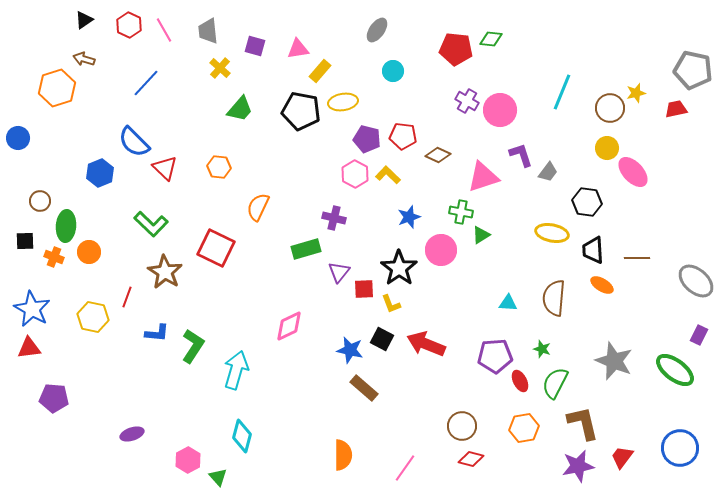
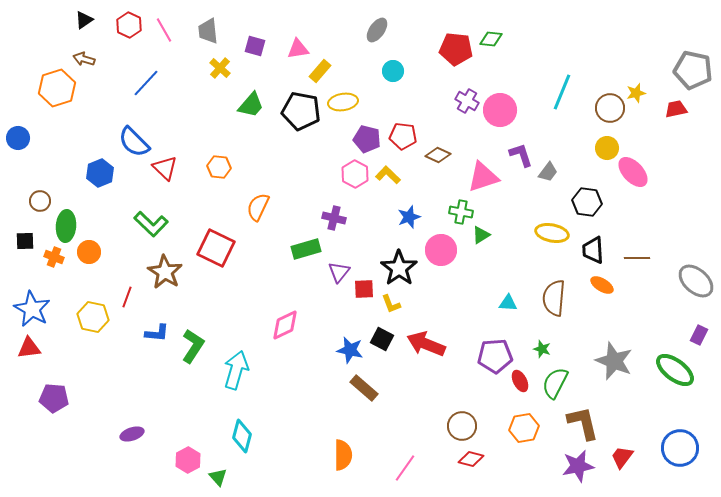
green trapezoid at (240, 109): moved 11 px right, 4 px up
pink diamond at (289, 326): moved 4 px left, 1 px up
